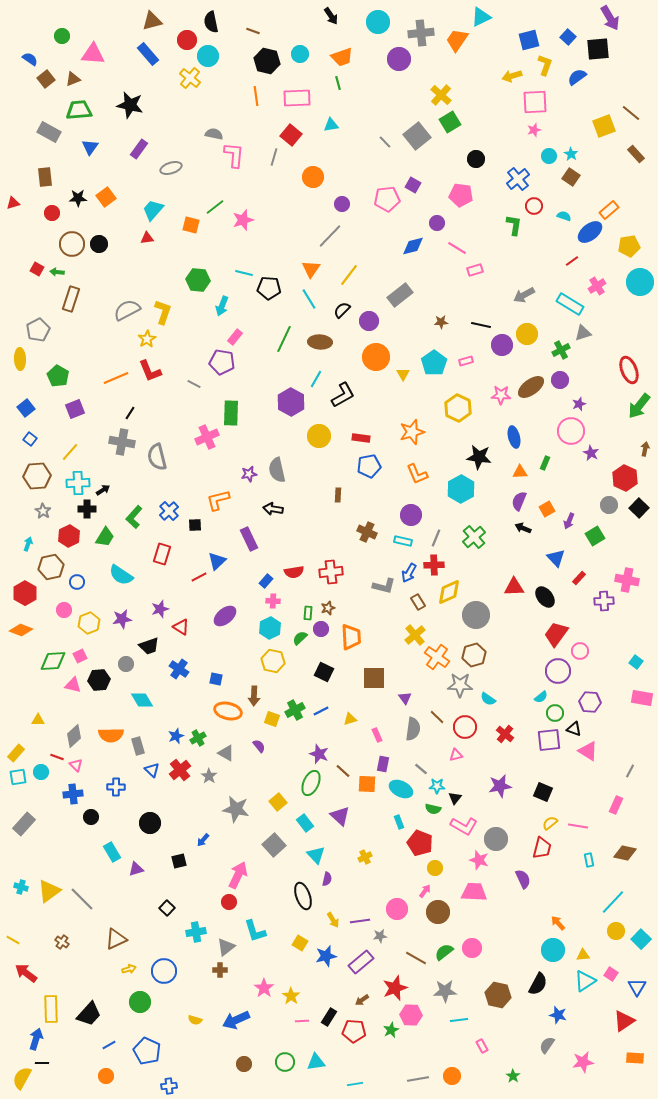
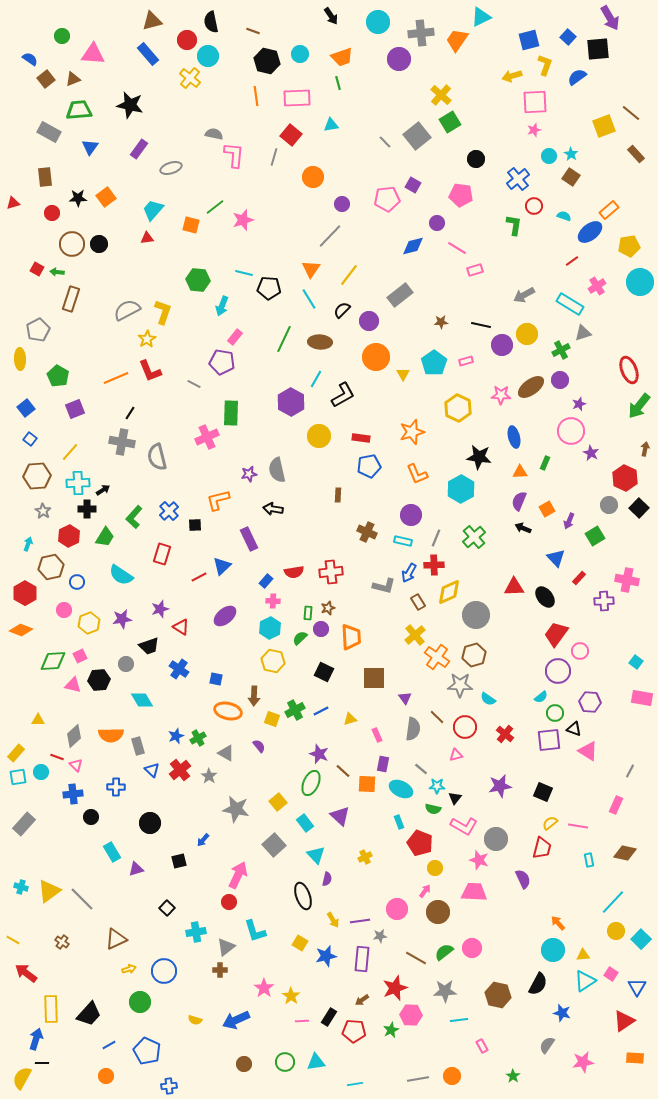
blue triangle at (217, 561): moved 5 px right, 5 px down
purple rectangle at (361, 962): moved 1 px right, 3 px up; rotated 45 degrees counterclockwise
blue star at (558, 1015): moved 4 px right, 2 px up
